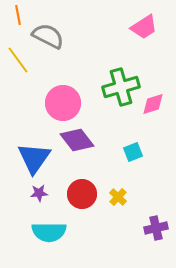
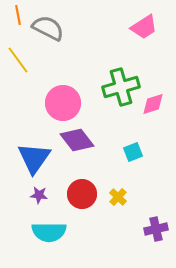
gray semicircle: moved 8 px up
purple star: moved 2 px down; rotated 12 degrees clockwise
purple cross: moved 1 px down
